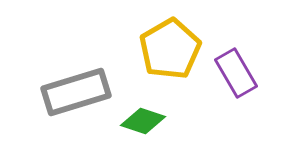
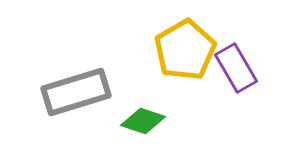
yellow pentagon: moved 15 px right, 1 px down
purple rectangle: moved 5 px up
